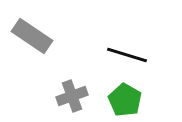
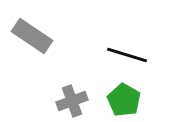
gray cross: moved 5 px down
green pentagon: moved 1 px left
